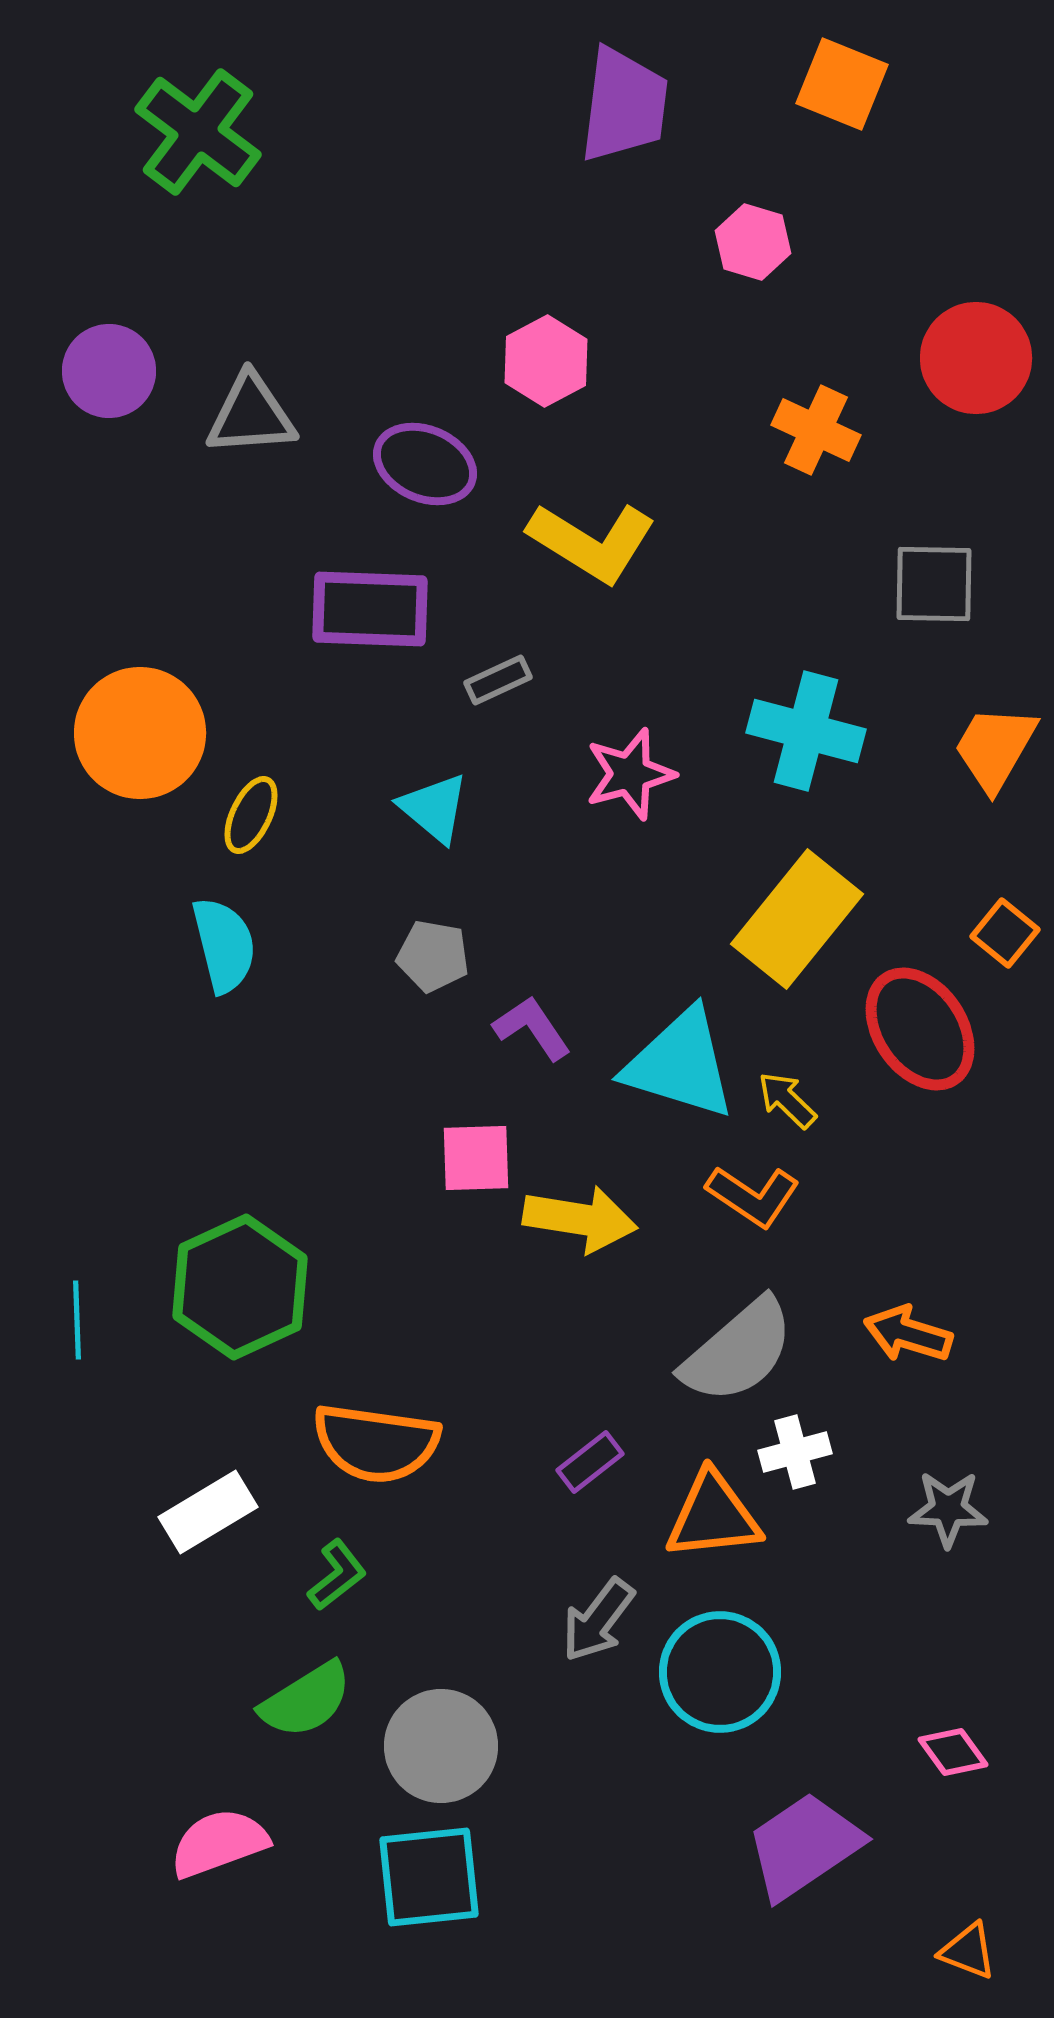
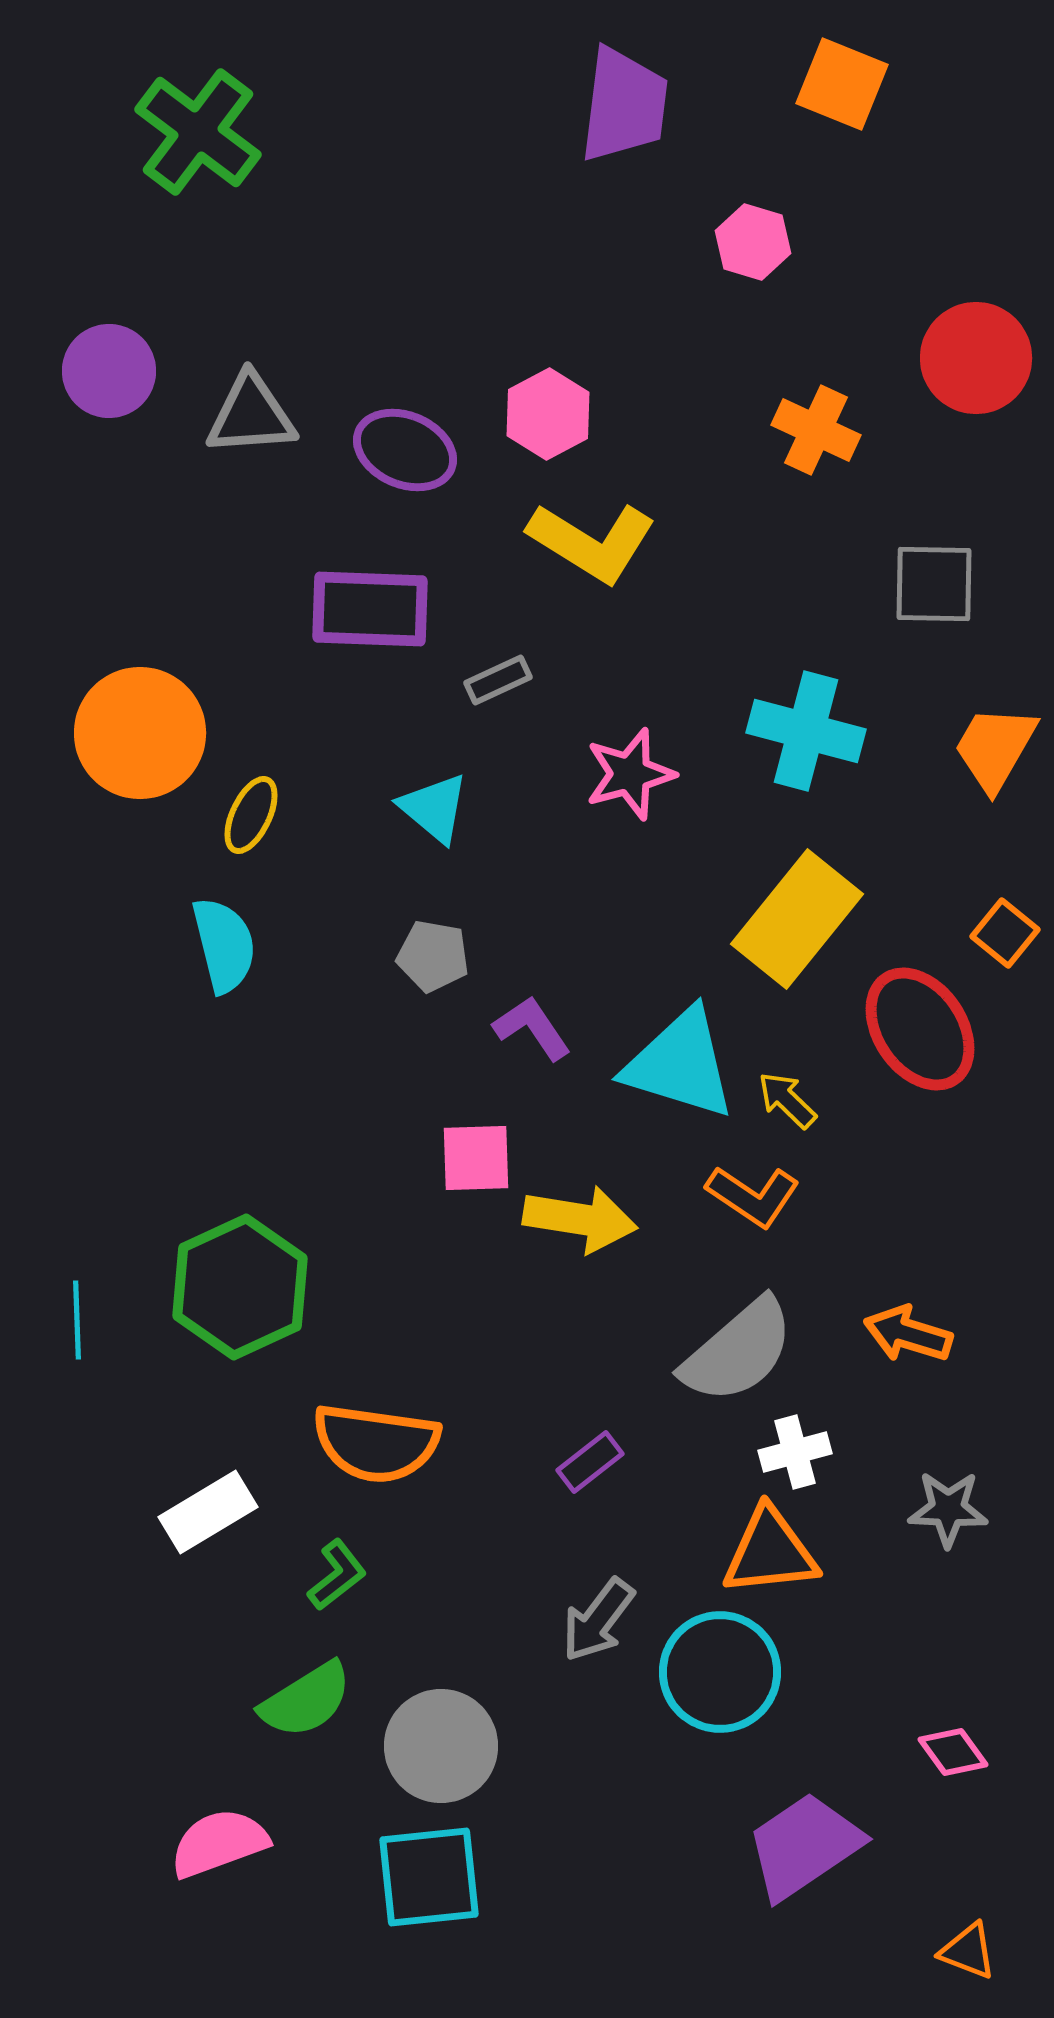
pink hexagon at (546, 361): moved 2 px right, 53 px down
purple ellipse at (425, 464): moved 20 px left, 14 px up
orange triangle at (713, 1516): moved 57 px right, 36 px down
